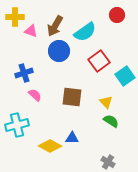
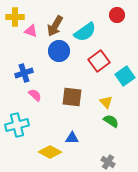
yellow diamond: moved 6 px down
